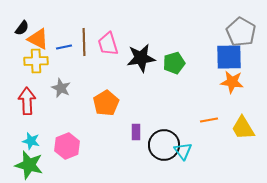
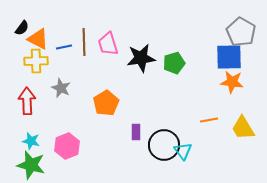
green star: moved 2 px right
